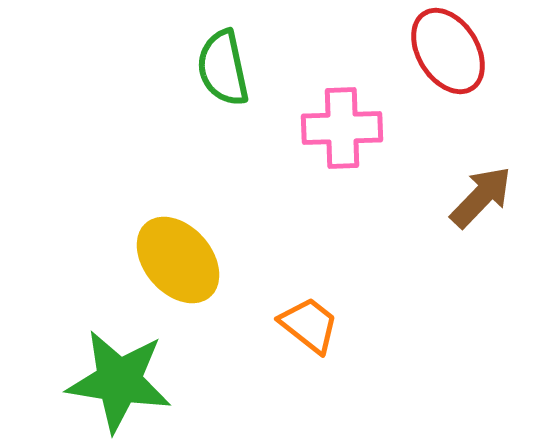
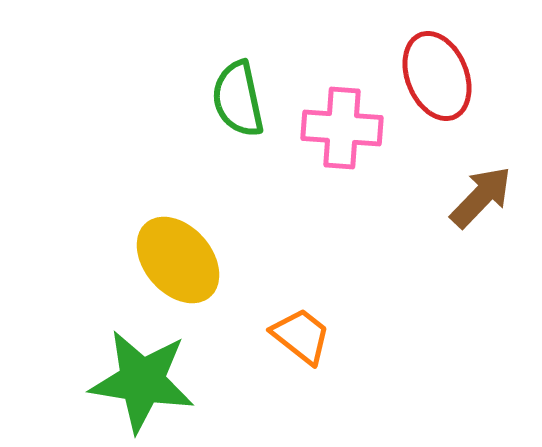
red ellipse: moved 11 px left, 25 px down; rotated 10 degrees clockwise
green semicircle: moved 15 px right, 31 px down
pink cross: rotated 6 degrees clockwise
orange trapezoid: moved 8 px left, 11 px down
green star: moved 23 px right
